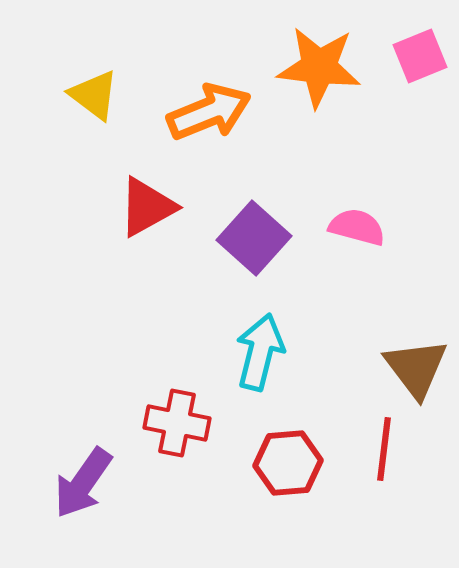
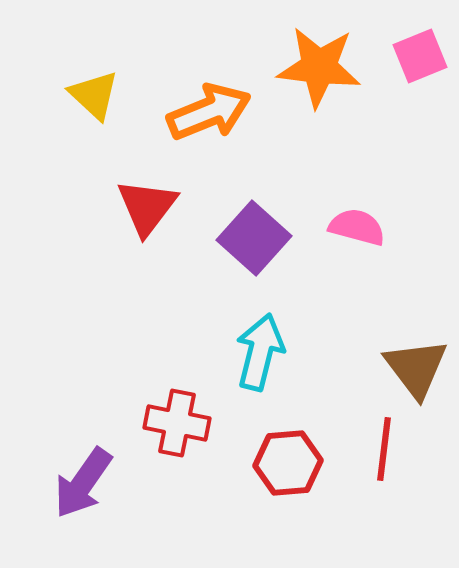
yellow triangle: rotated 6 degrees clockwise
red triangle: rotated 24 degrees counterclockwise
